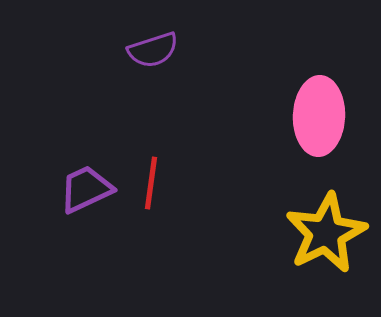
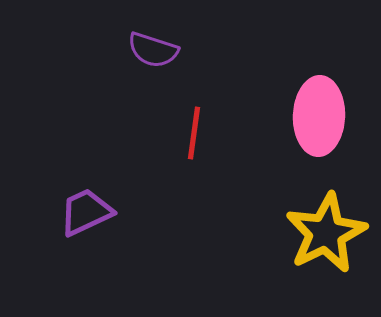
purple semicircle: rotated 36 degrees clockwise
red line: moved 43 px right, 50 px up
purple trapezoid: moved 23 px down
